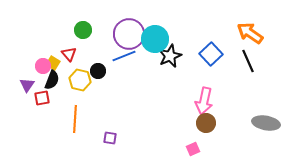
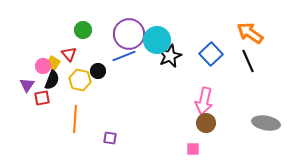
cyan circle: moved 2 px right, 1 px down
pink square: rotated 24 degrees clockwise
